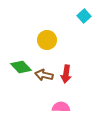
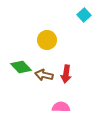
cyan square: moved 1 px up
